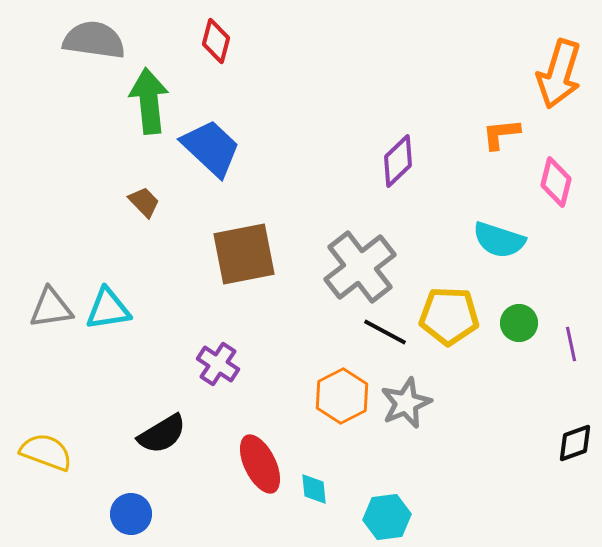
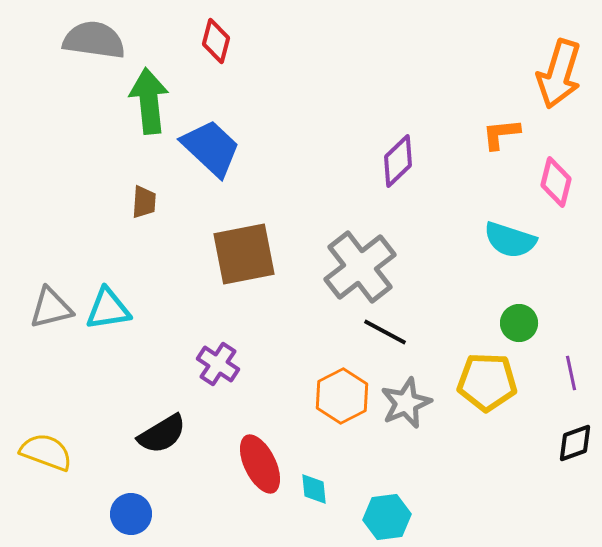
brown trapezoid: rotated 48 degrees clockwise
cyan semicircle: moved 11 px right
gray triangle: rotated 6 degrees counterclockwise
yellow pentagon: moved 38 px right, 66 px down
purple line: moved 29 px down
